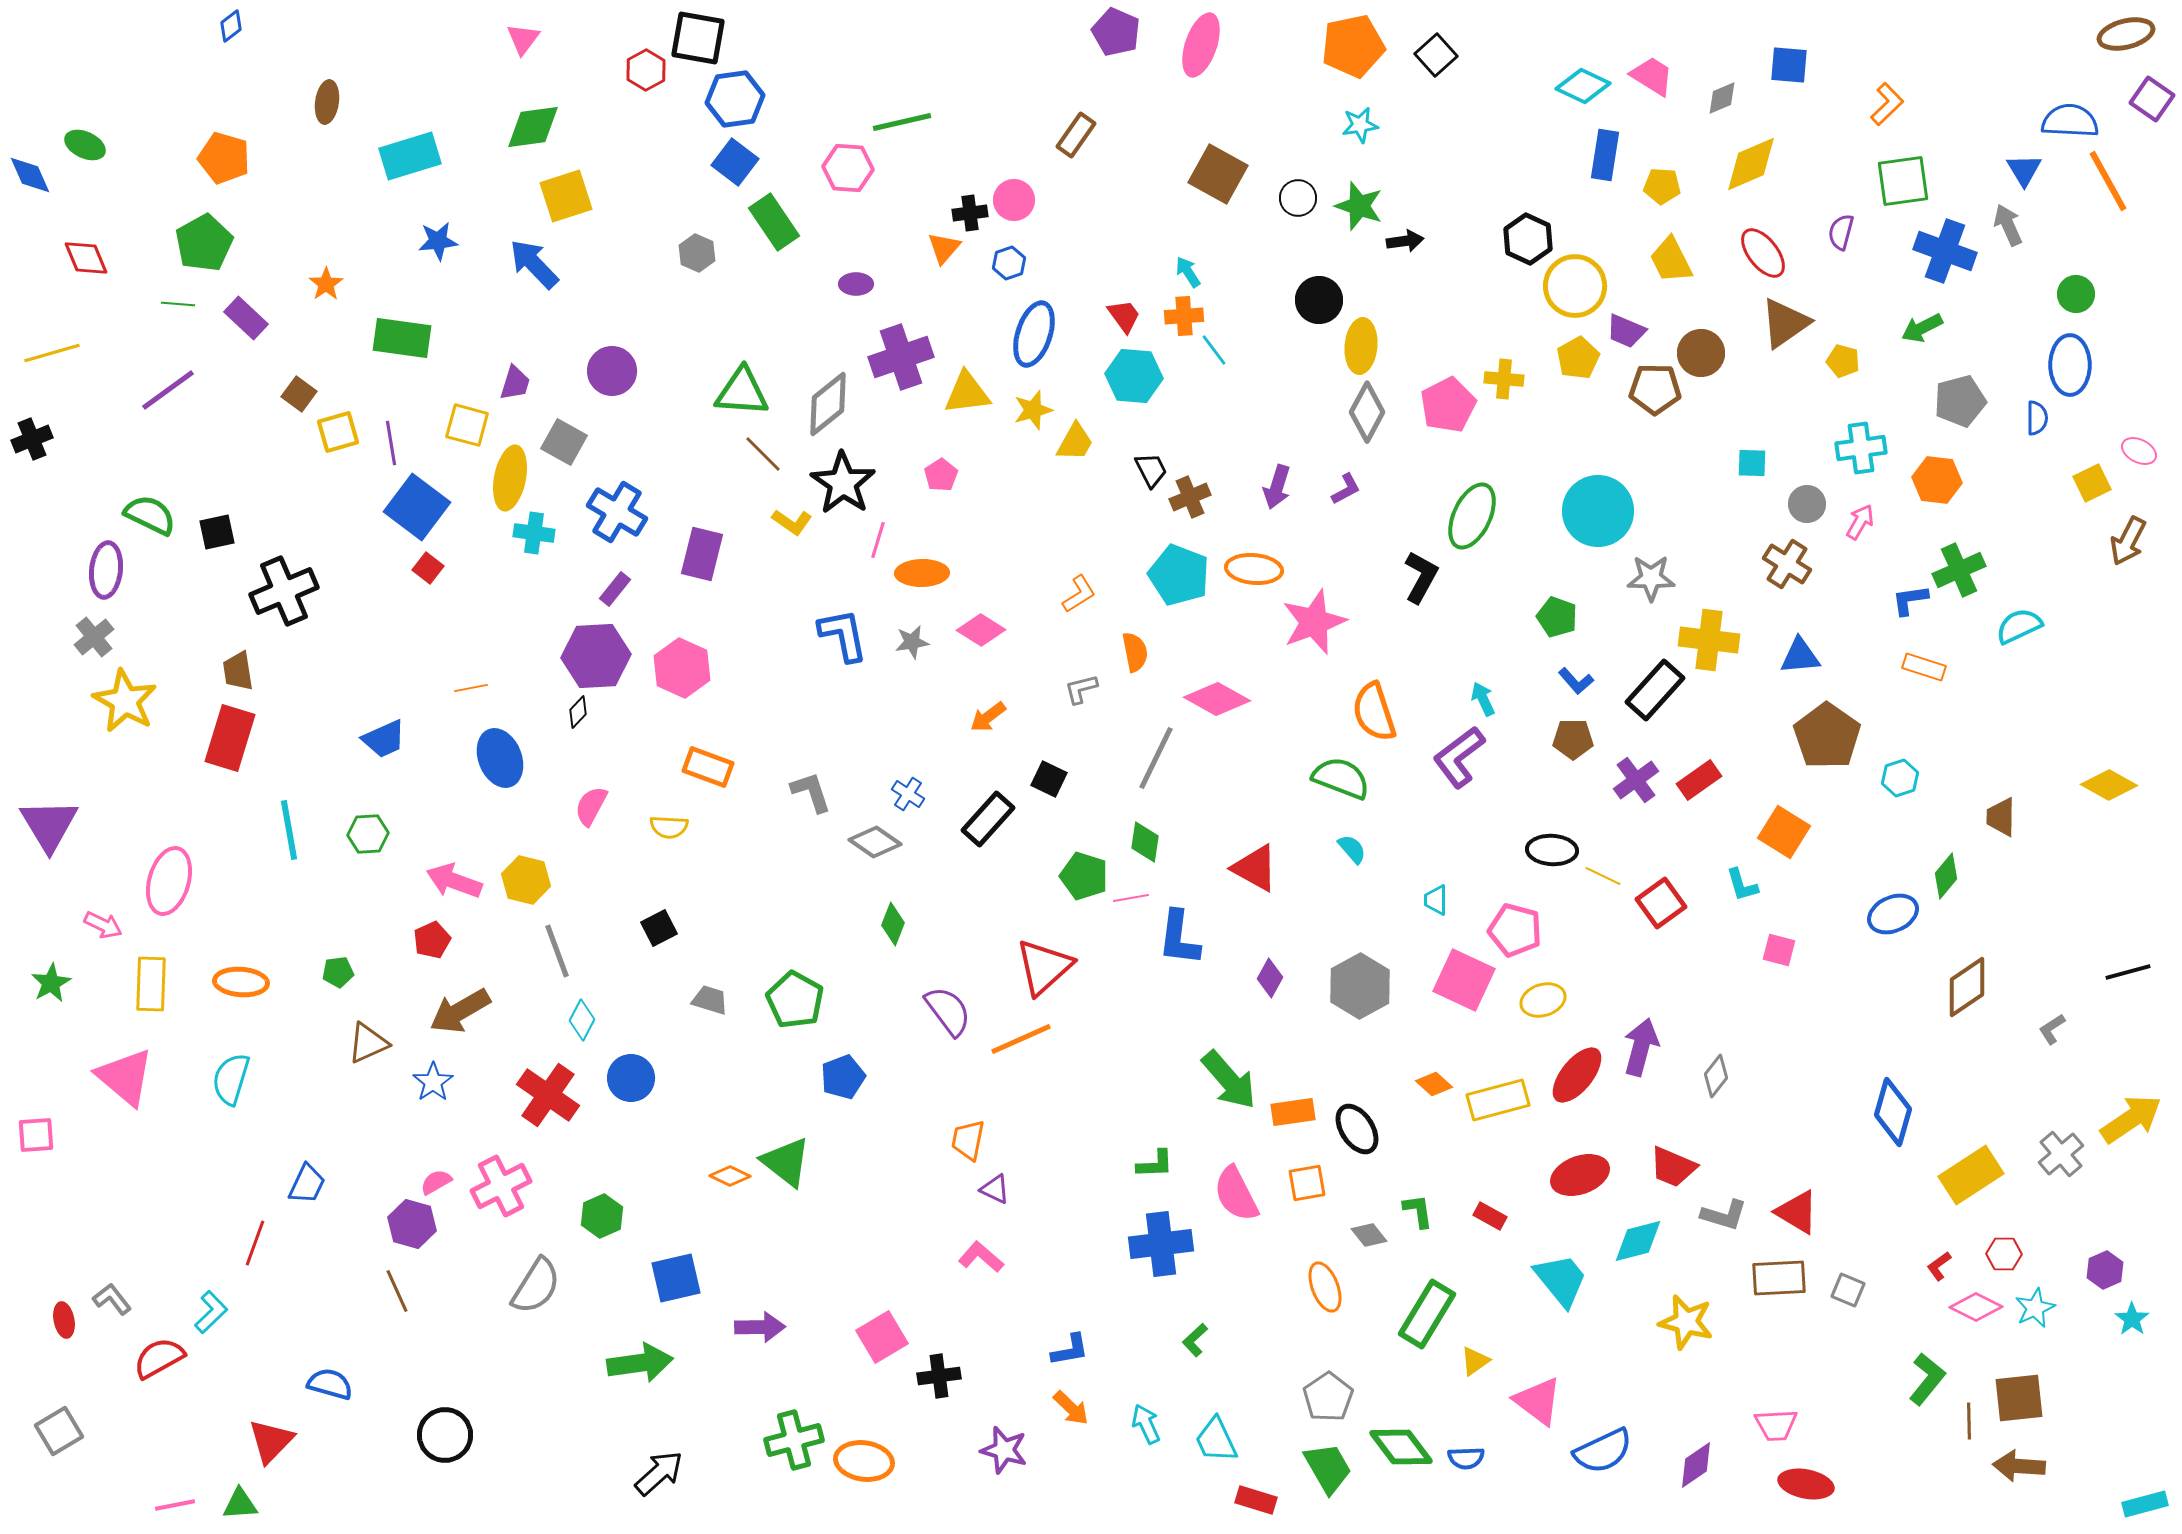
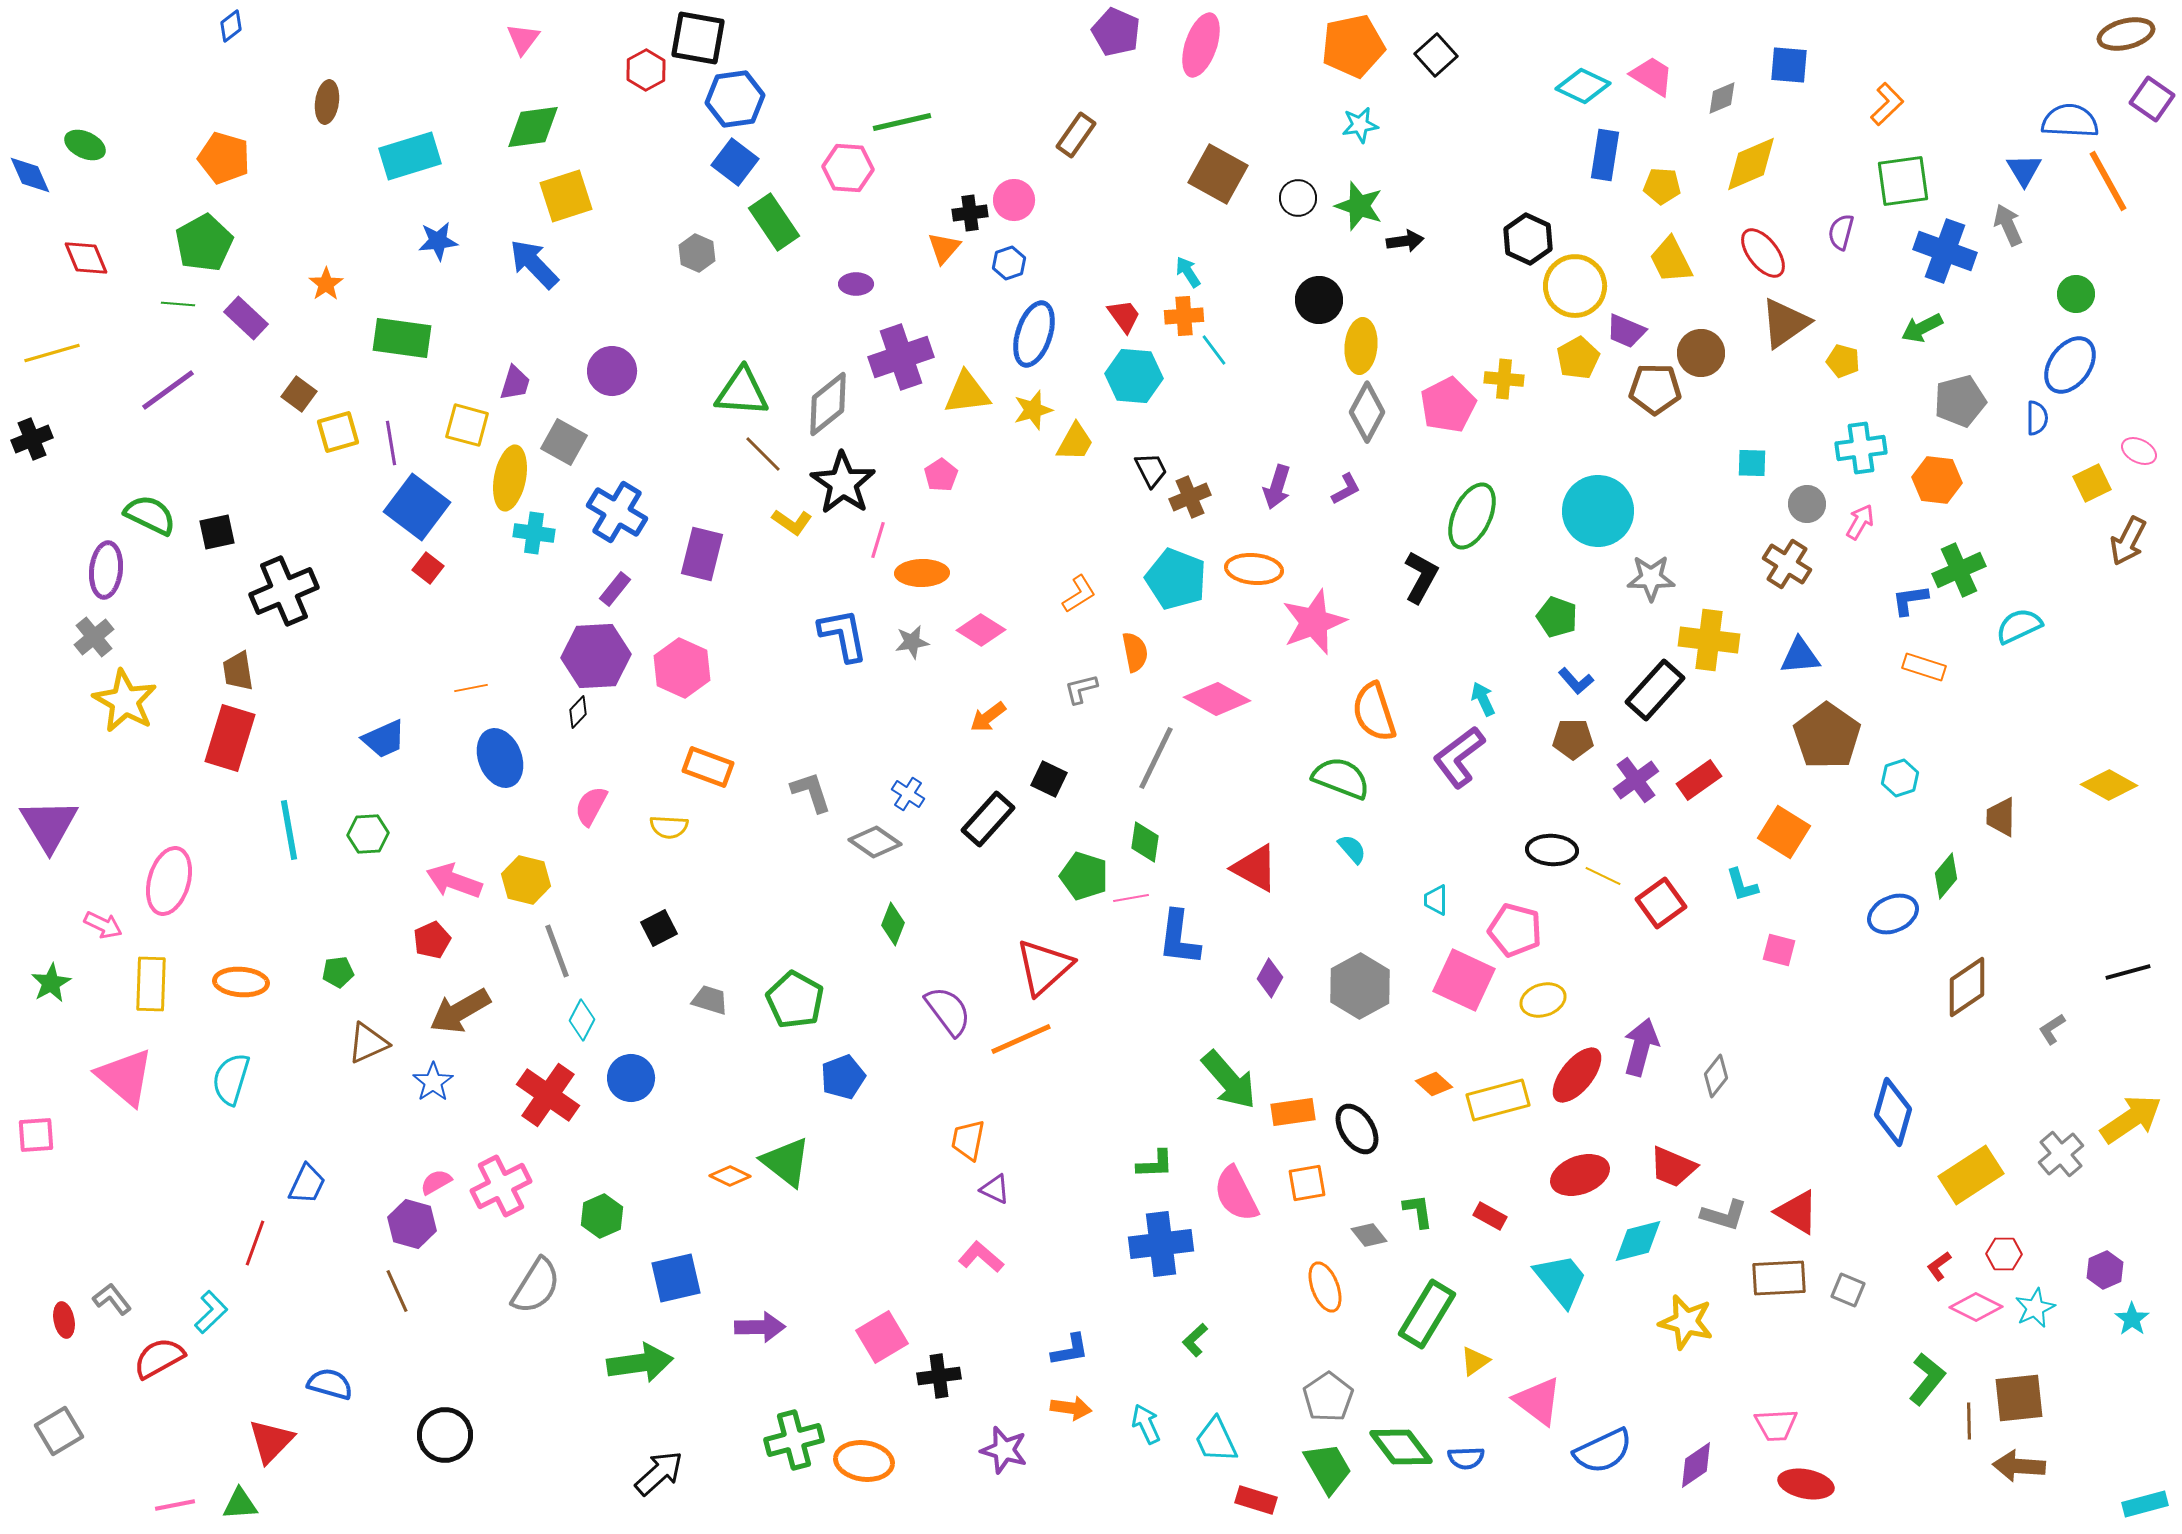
blue ellipse at (2070, 365): rotated 36 degrees clockwise
cyan pentagon at (1179, 575): moved 3 px left, 4 px down
orange arrow at (1071, 1408): rotated 36 degrees counterclockwise
